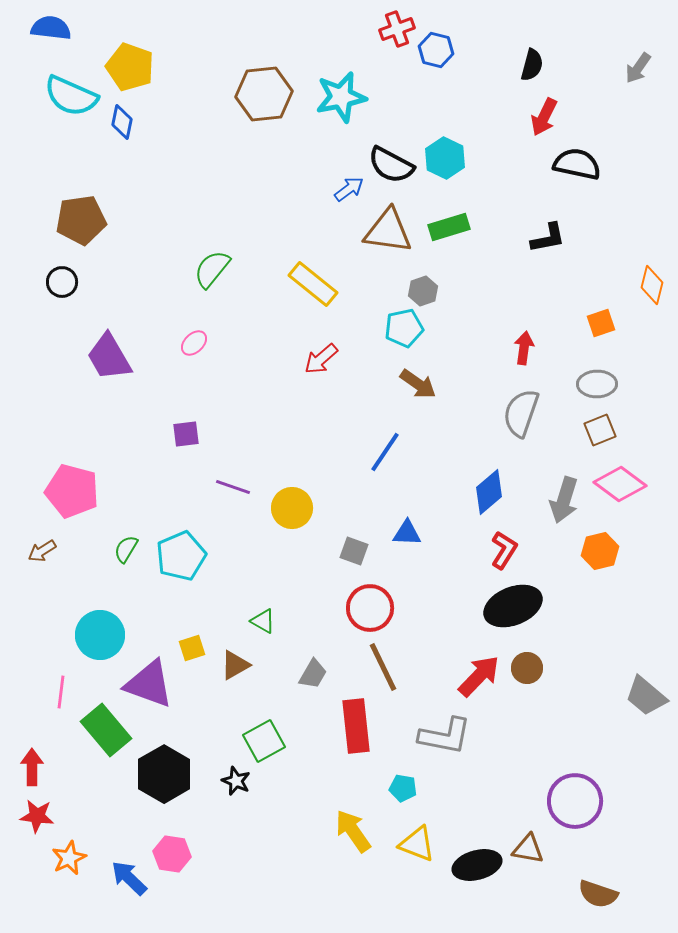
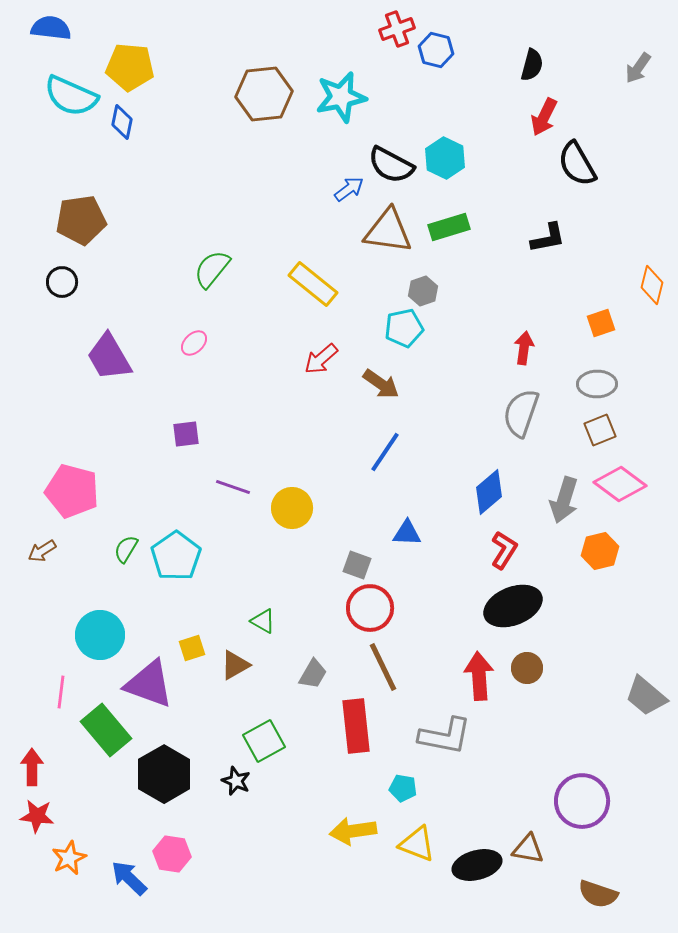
yellow pentagon at (130, 67): rotated 15 degrees counterclockwise
black semicircle at (577, 164): rotated 132 degrees counterclockwise
brown arrow at (418, 384): moved 37 px left
gray square at (354, 551): moved 3 px right, 14 px down
cyan pentagon at (181, 556): moved 5 px left; rotated 12 degrees counterclockwise
red arrow at (479, 676): rotated 48 degrees counterclockwise
purple circle at (575, 801): moved 7 px right
yellow arrow at (353, 831): rotated 63 degrees counterclockwise
